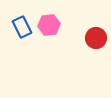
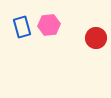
blue rectangle: rotated 10 degrees clockwise
